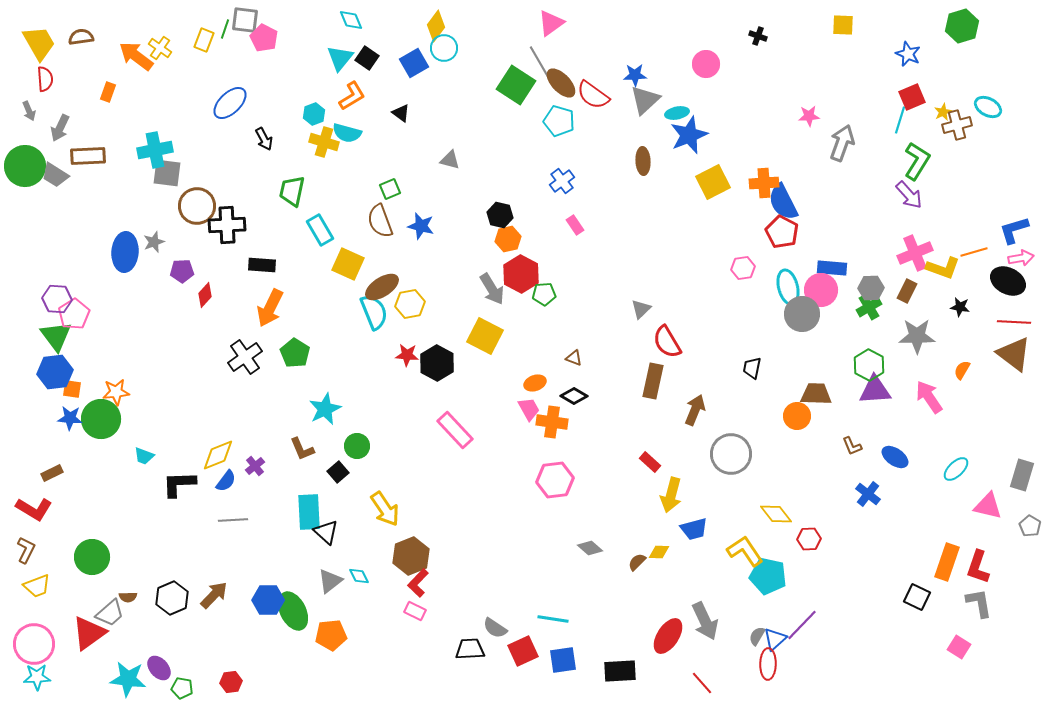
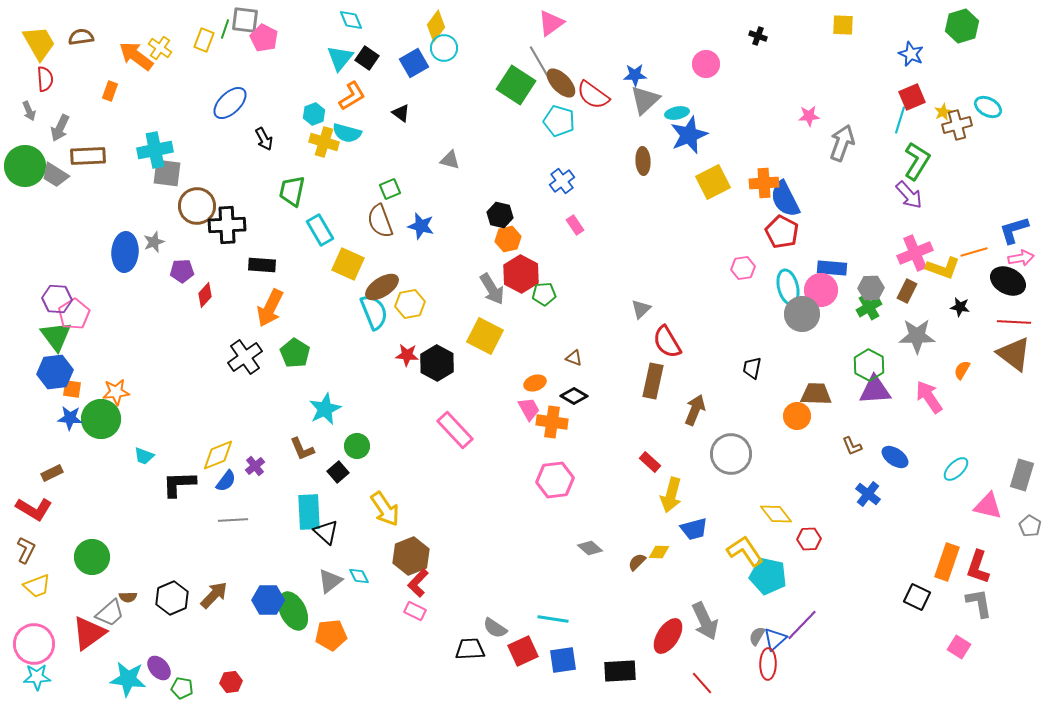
blue star at (908, 54): moved 3 px right
orange rectangle at (108, 92): moved 2 px right, 1 px up
blue semicircle at (783, 202): moved 2 px right, 3 px up
